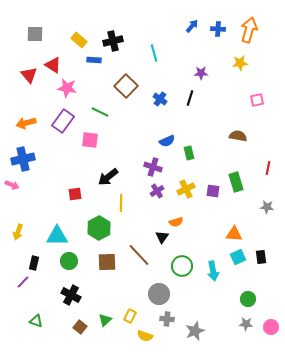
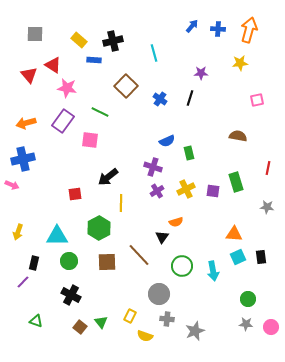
green triangle at (105, 320): moved 4 px left, 2 px down; rotated 24 degrees counterclockwise
